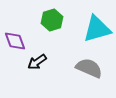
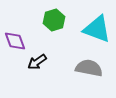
green hexagon: moved 2 px right
cyan triangle: rotated 36 degrees clockwise
gray semicircle: rotated 12 degrees counterclockwise
